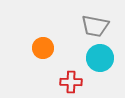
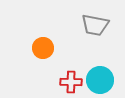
gray trapezoid: moved 1 px up
cyan circle: moved 22 px down
